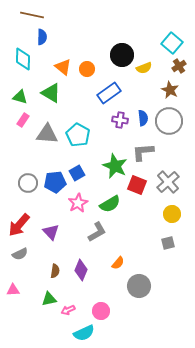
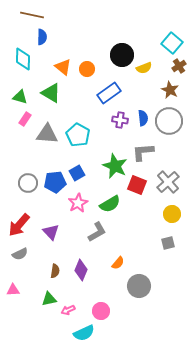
pink rectangle at (23, 120): moved 2 px right, 1 px up
